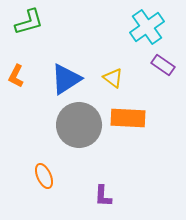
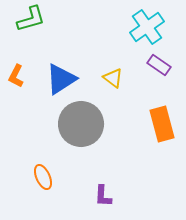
green L-shape: moved 2 px right, 3 px up
purple rectangle: moved 4 px left
blue triangle: moved 5 px left
orange rectangle: moved 34 px right, 6 px down; rotated 72 degrees clockwise
gray circle: moved 2 px right, 1 px up
orange ellipse: moved 1 px left, 1 px down
